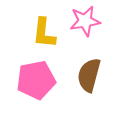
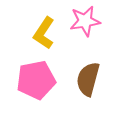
yellow L-shape: rotated 28 degrees clockwise
brown semicircle: moved 1 px left, 4 px down
